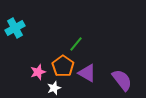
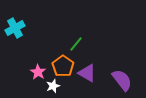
pink star: rotated 21 degrees counterclockwise
white star: moved 1 px left, 2 px up
